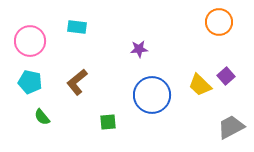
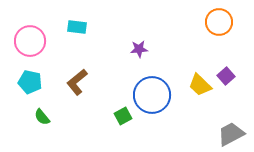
green square: moved 15 px right, 6 px up; rotated 24 degrees counterclockwise
gray trapezoid: moved 7 px down
